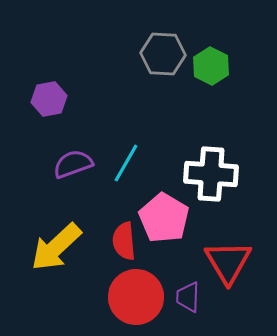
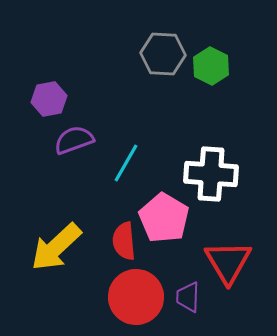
purple semicircle: moved 1 px right, 24 px up
